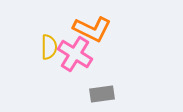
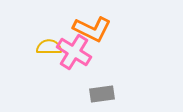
yellow semicircle: rotated 90 degrees counterclockwise
pink cross: moved 1 px left, 2 px up
